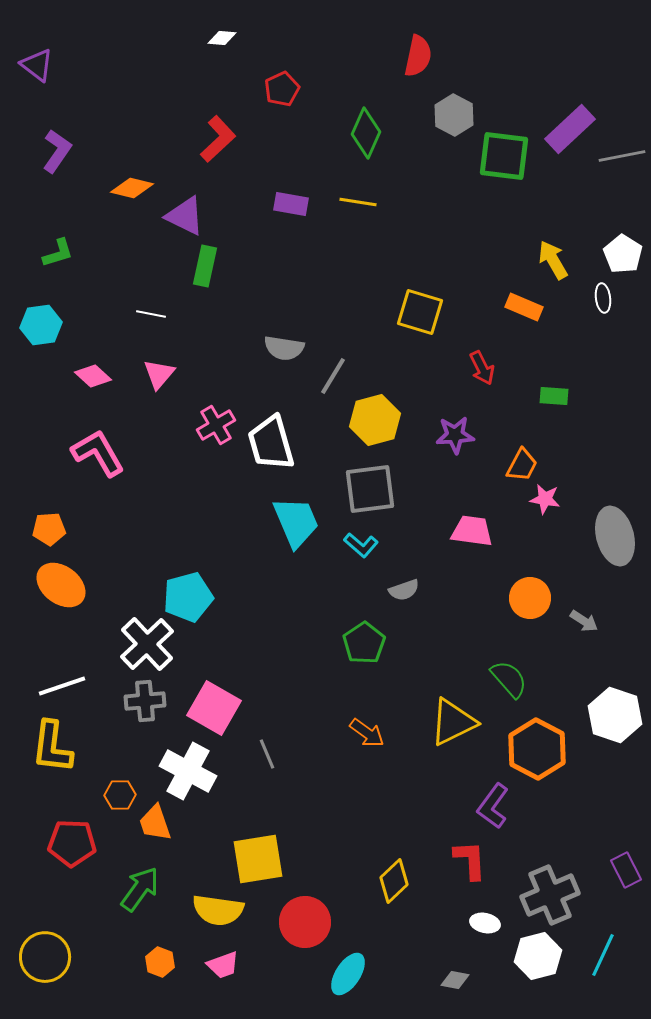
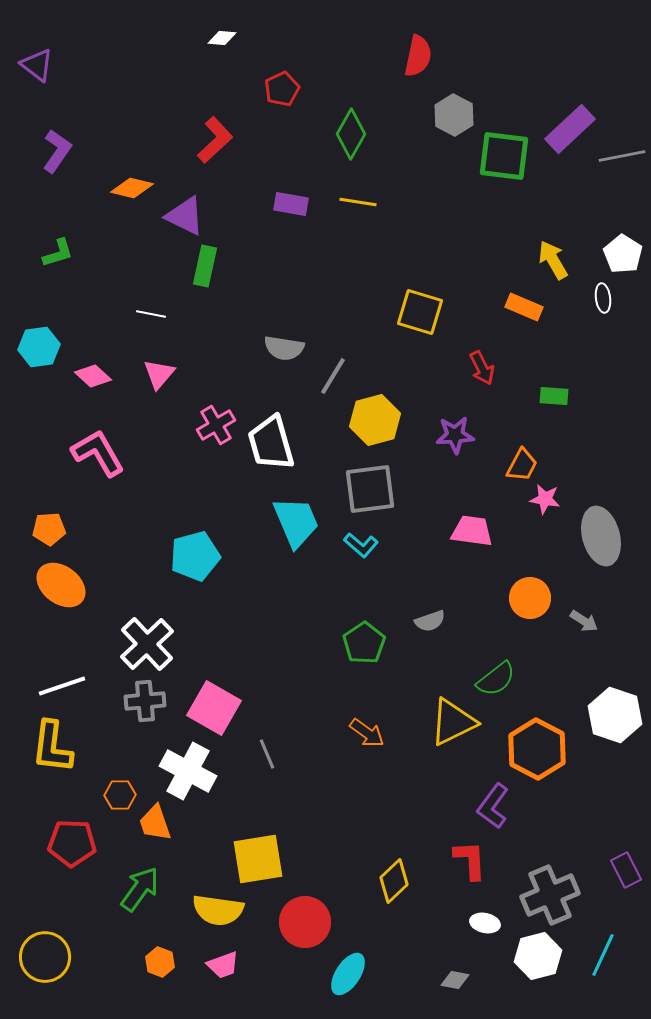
green diamond at (366, 133): moved 15 px left, 1 px down; rotated 6 degrees clockwise
red L-shape at (218, 139): moved 3 px left, 1 px down
cyan hexagon at (41, 325): moved 2 px left, 22 px down
gray ellipse at (615, 536): moved 14 px left
gray semicircle at (404, 590): moved 26 px right, 31 px down
cyan pentagon at (188, 597): moved 7 px right, 41 px up
green semicircle at (509, 679): moved 13 px left; rotated 93 degrees clockwise
